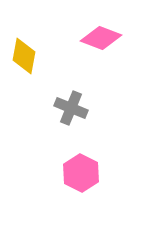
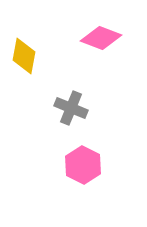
pink hexagon: moved 2 px right, 8 px up
